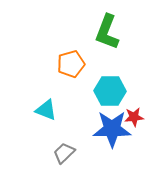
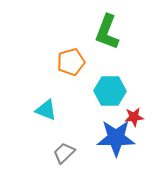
orange pentagon: moved 2 px up
blue star: moved 4 px right, 9 px down
